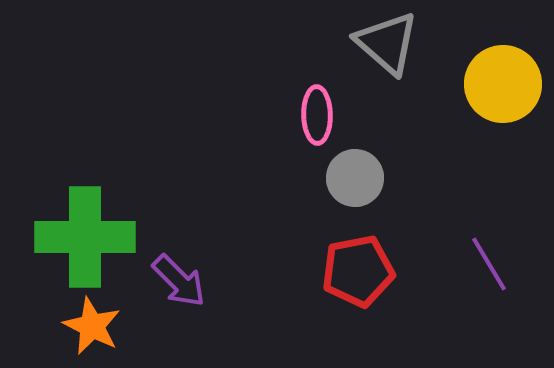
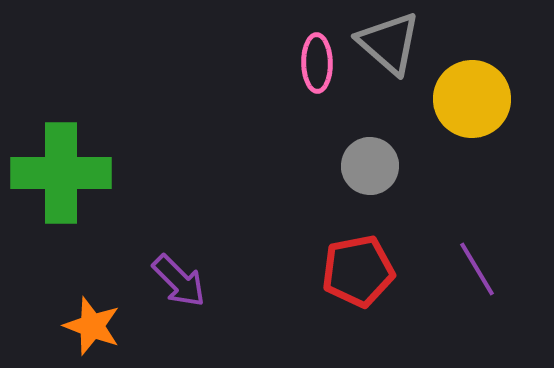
gray triangle: moved 2 px right
yellow circle: moved 31 px left, 15 px down
pink ellipse: moved 52 px up
gray circle: moved 15 px right, 12 px up
green cross: moved 24 px left, 64 px up
purple line: moved 12 px left, 5 px down
orange star: rotated 6 degrees counterclockwise
